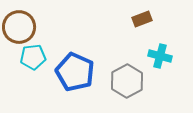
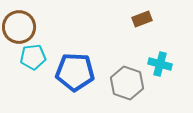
cyan cross: moved 8 px down
blue pentagon: rotated 21 degrees counterclockwise
gray hexagon: moved 2 px down; rotated 12 degrees counterclockwise
